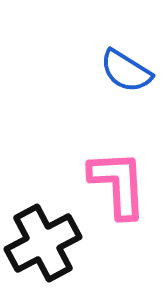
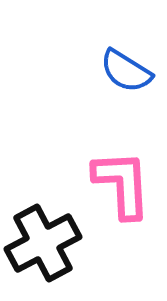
pink L-shape: moved 4 px right
